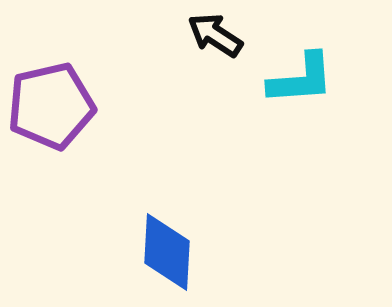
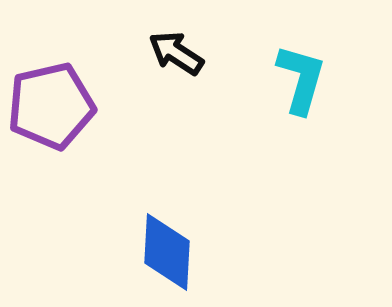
black arrow: moved 39 px left, 18 px down
cyan L-shape: rotated 70 degrees counterclockwise
